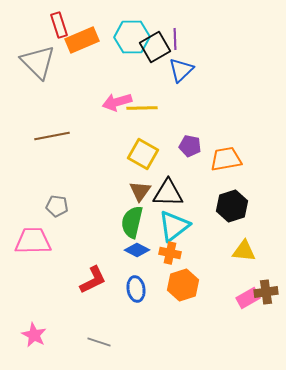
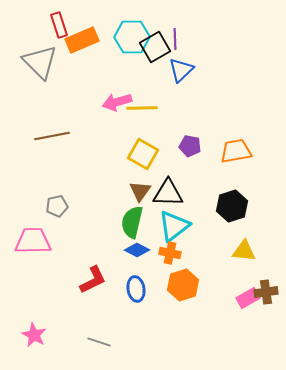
gray triangle: moved 2 px right
orange trapezoid: moved 10 px right, 8 px up
gray pentagon: rotated 20 degrees counterclockwise
